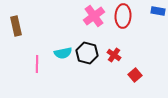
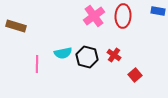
brown rectangle: rotated 60 degrees counterclockwise
black hexagon: moved 4 px down
